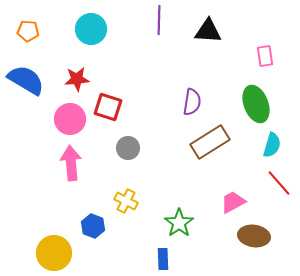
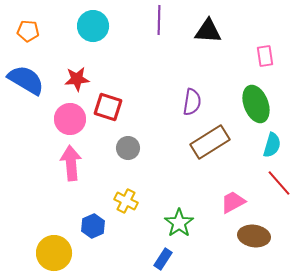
cyan circle: moved 2 px right, 3 px up
blue hexagon: rotated 15 degrees clockwise
blue rectangle: rotated 35 degrees clockwise
